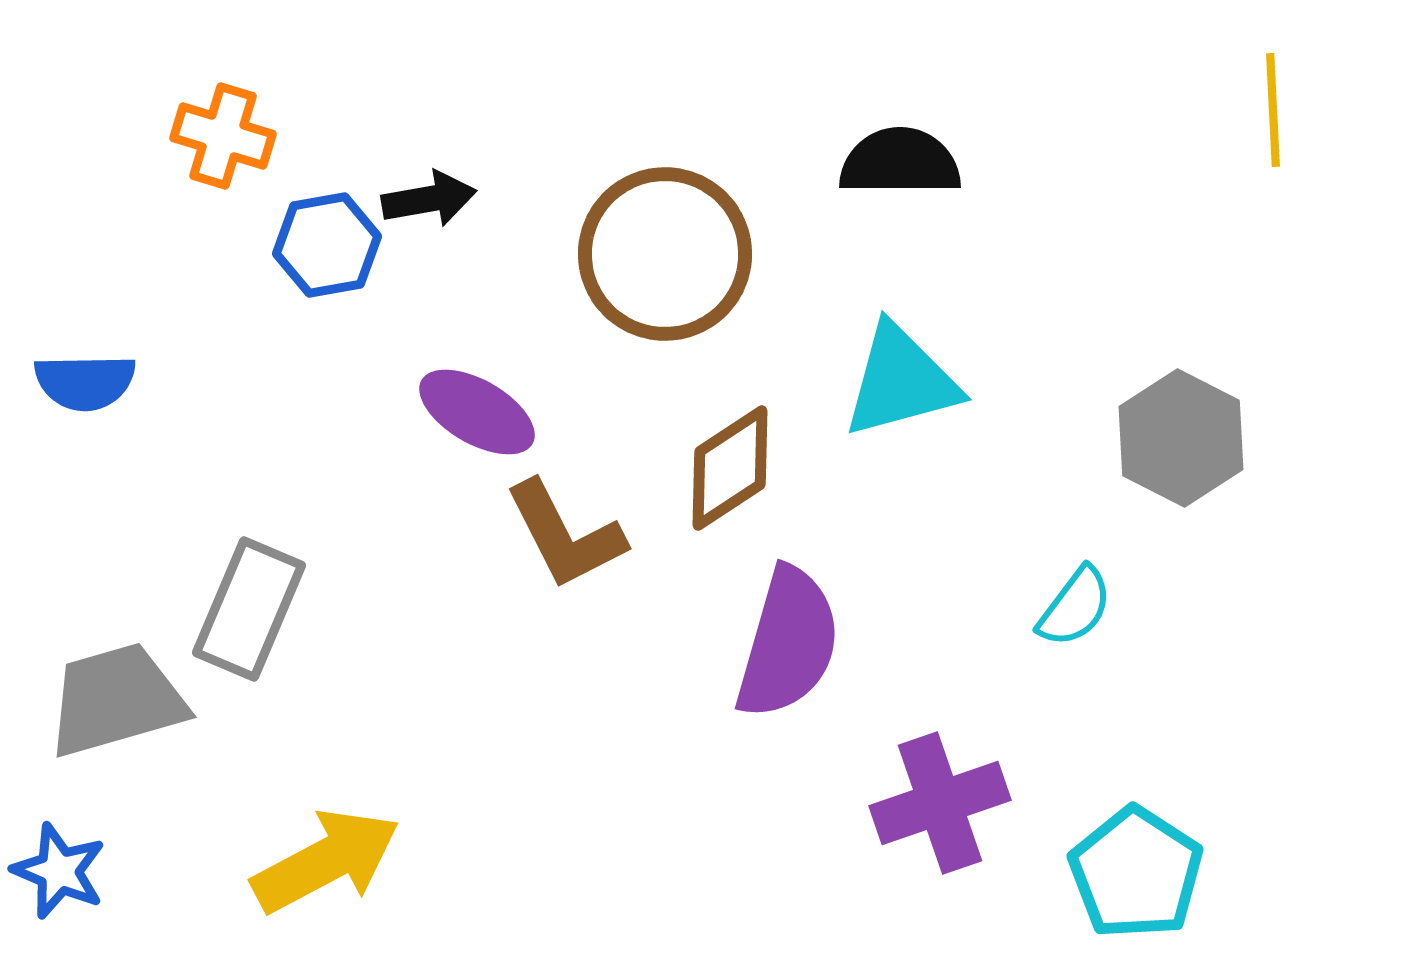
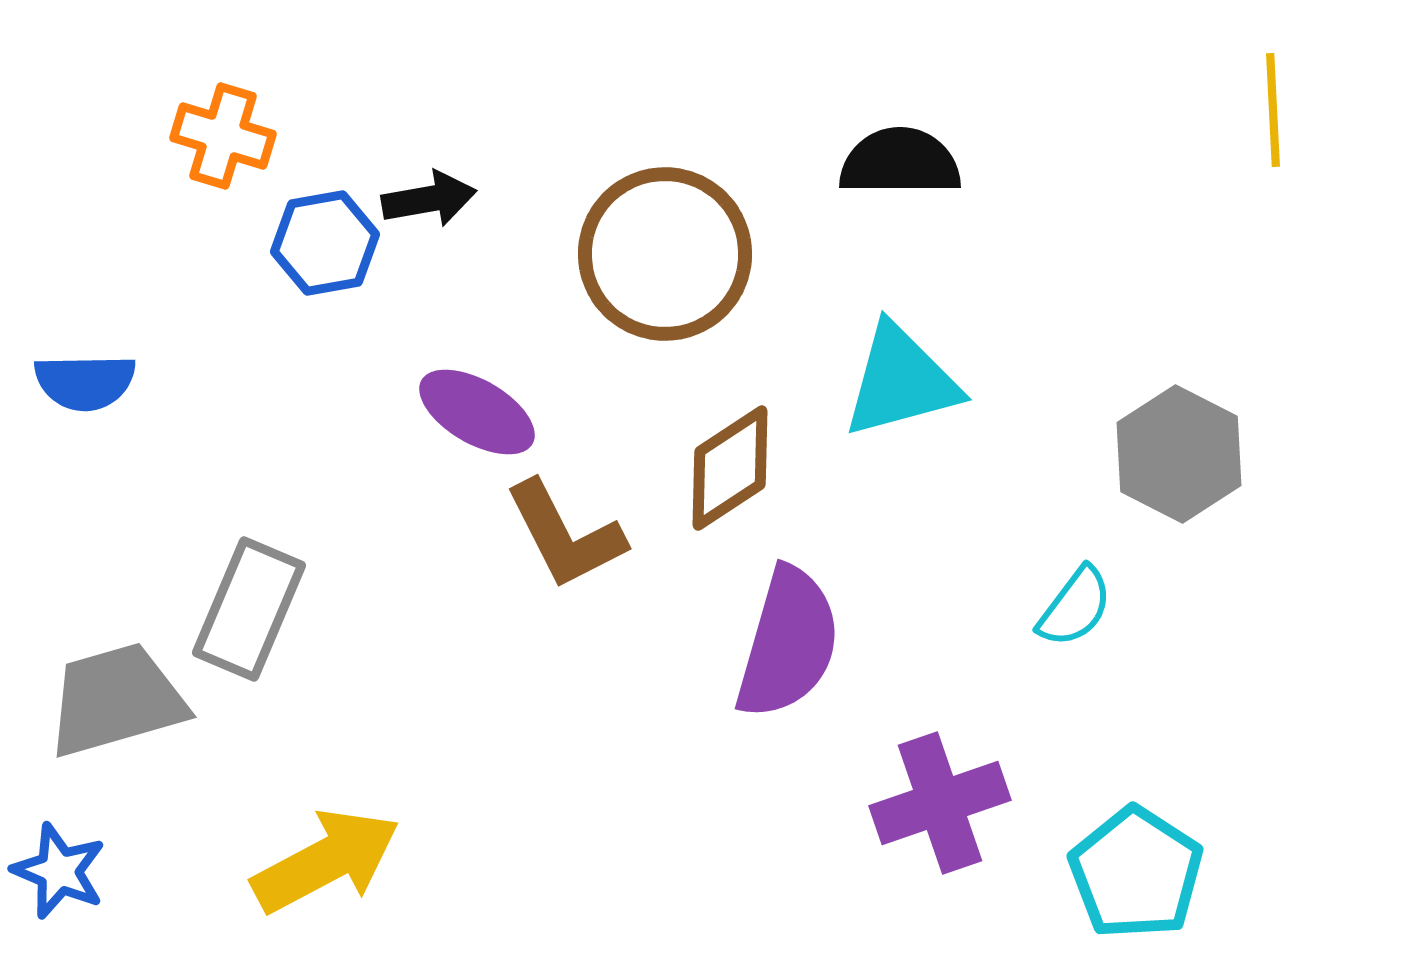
blue hexagon: moved 2 px left, 2 px up
gray hexagon: moved 2 px left, 16 px down
